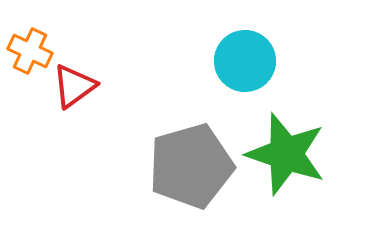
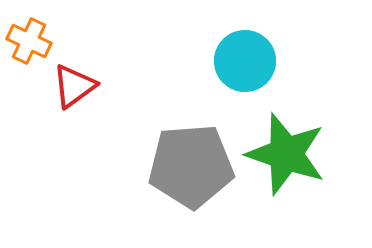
orange cross: moved 1 px left, 10 px up
gray pentagon: rotated 12 degrees clockwise
